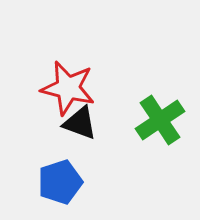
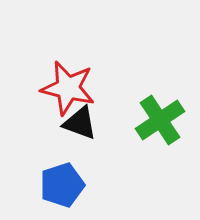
blue pentagon: moved 2 px right, 3 px down
